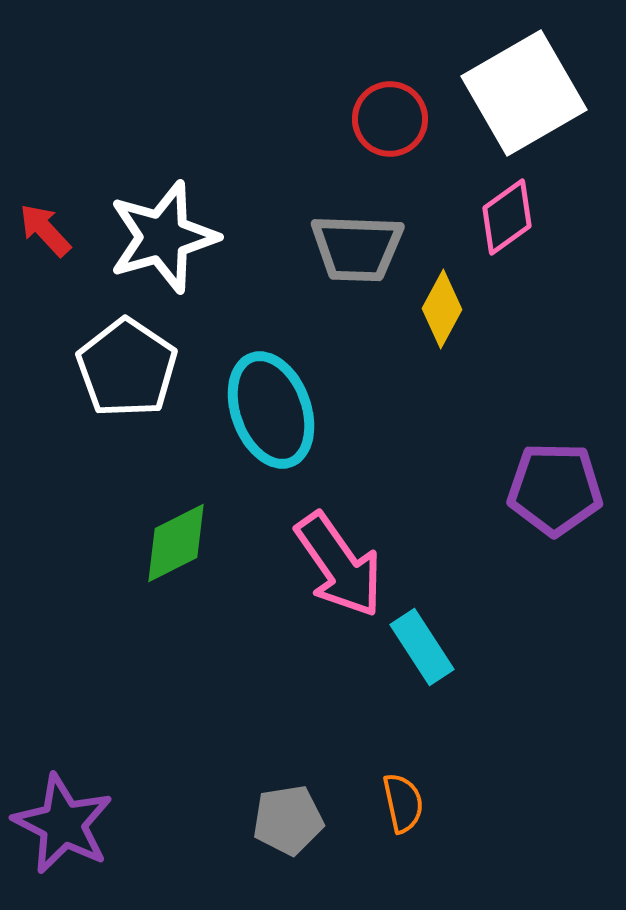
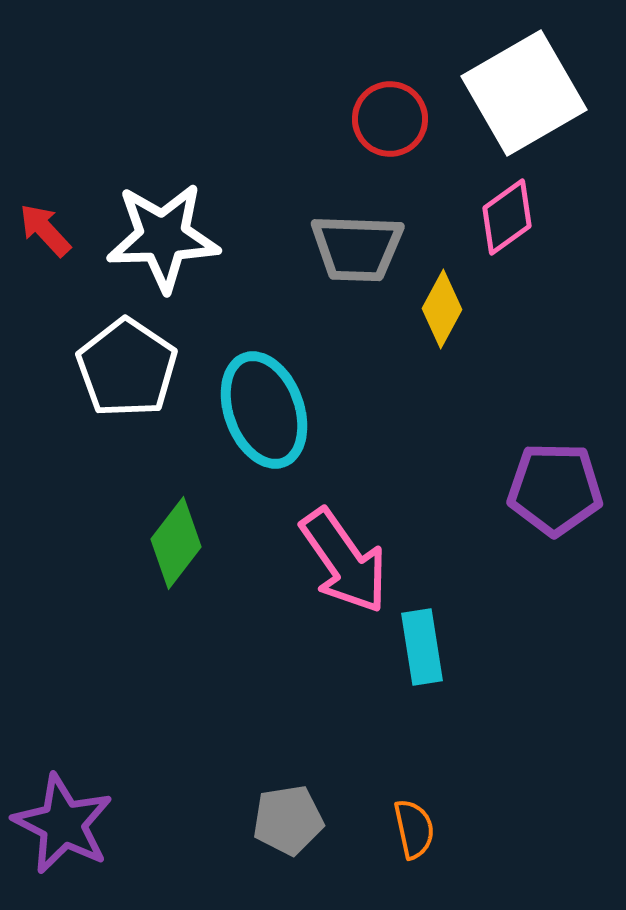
white star: rotated 14 degrees clockwise
cyan ellipse: moved 7 px left
green diamond: rotated 26 degrees counterclockwise
pink arrow: moved 5 px right, 4 px up
cyan rectangle: rotated 24 degrees clockwise
orange semicircle: moved 11 px right, 26 px down
